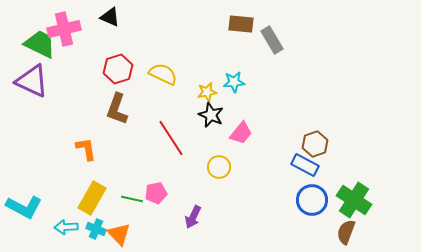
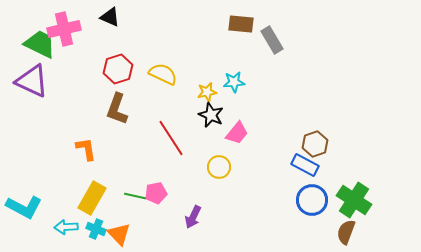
pink trapezoid: moved 4 px left
green line: moved 3 px right, 3 px up
